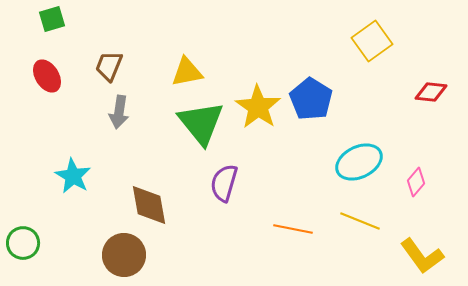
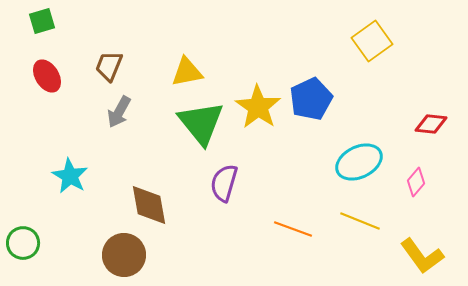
green square: moved 10 px left, 2 px down
red diamond: moved 32 px down
blue pentagon: rotated 15 degrees clockwise
gray arrow: rotated 20 degrees clockwise
cyan star: moved 3 px left
orange line: rotated 9 degrees clockwise
